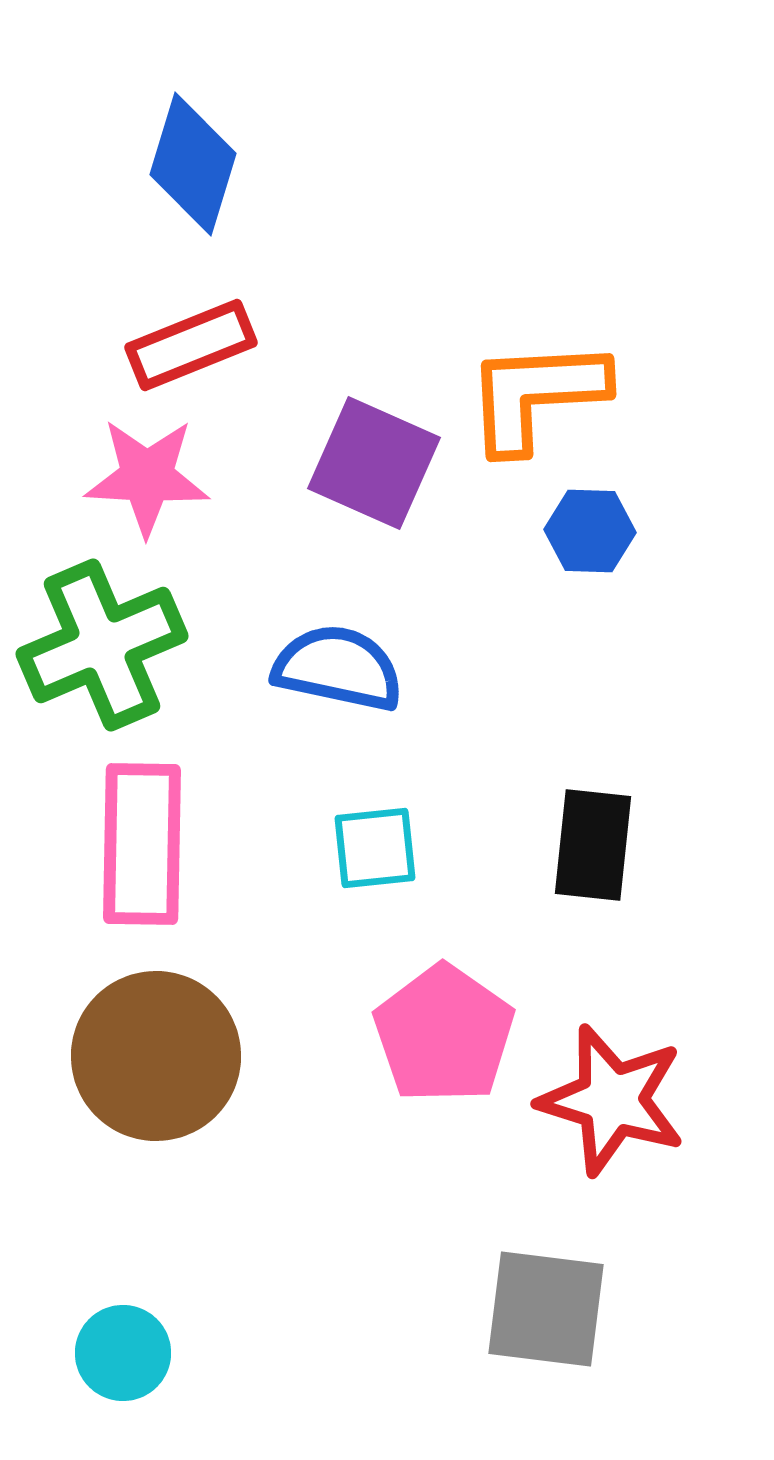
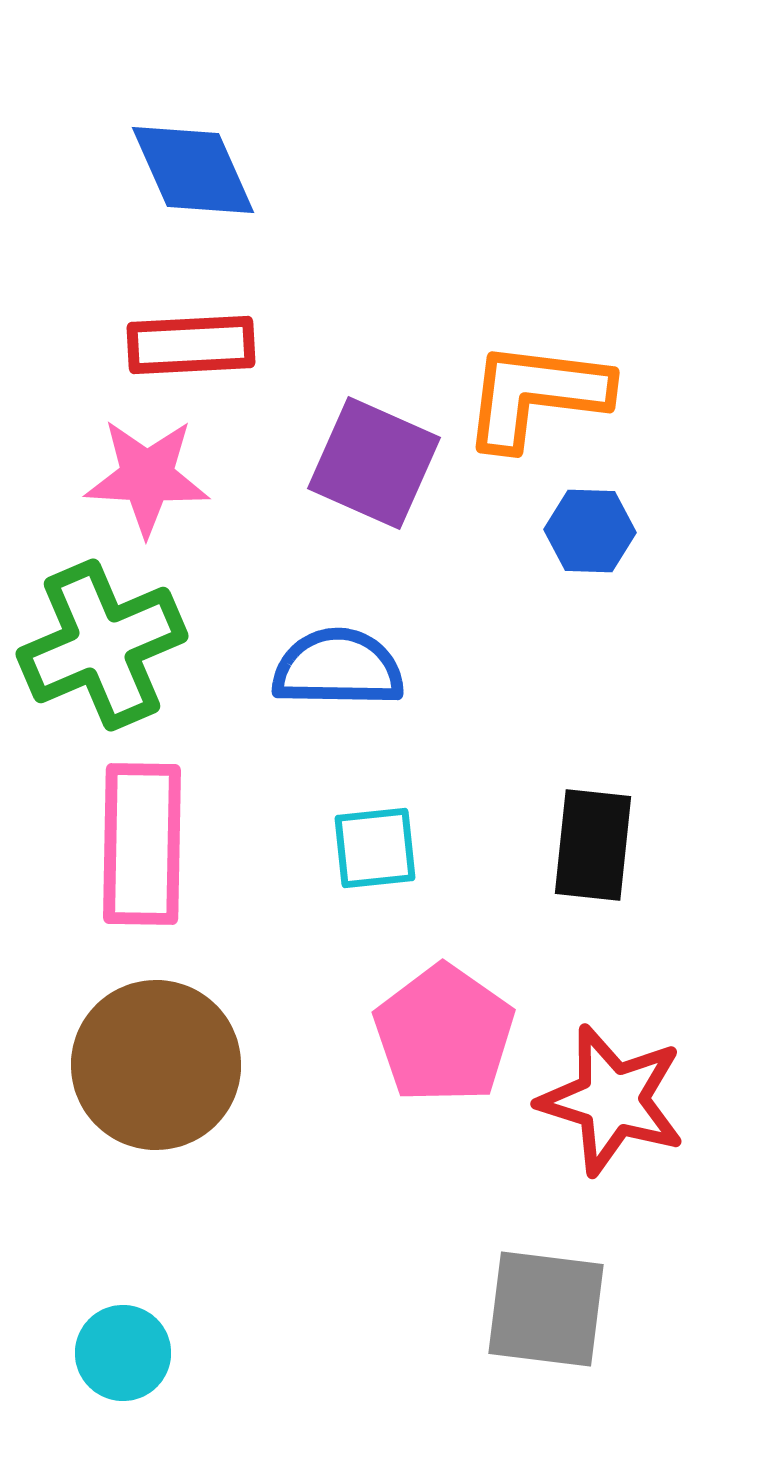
blue diamond: moved 6 px down; rotated 41 degrees counterclockwise
red rectangle: rotated 19 degrees clockwise
orange L-shape: rotated 10 degrees clockwise
blue semicircle: rotated 11 degrees counterclockwise
brown circle: moved 9 px down
